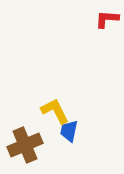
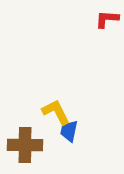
yellow L-shape: moved 1 px right, 1 px down
brown cross: rotated 24 degrees clockwise
